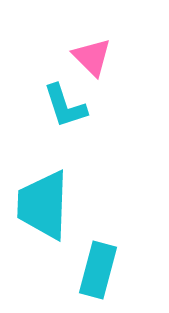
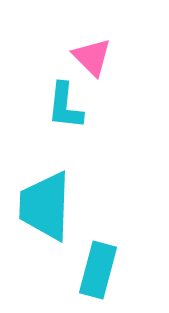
cyan L-shape: rotated 24 degrees clockwise
cyan trapezoid: moved 2 px right, 1 px down
